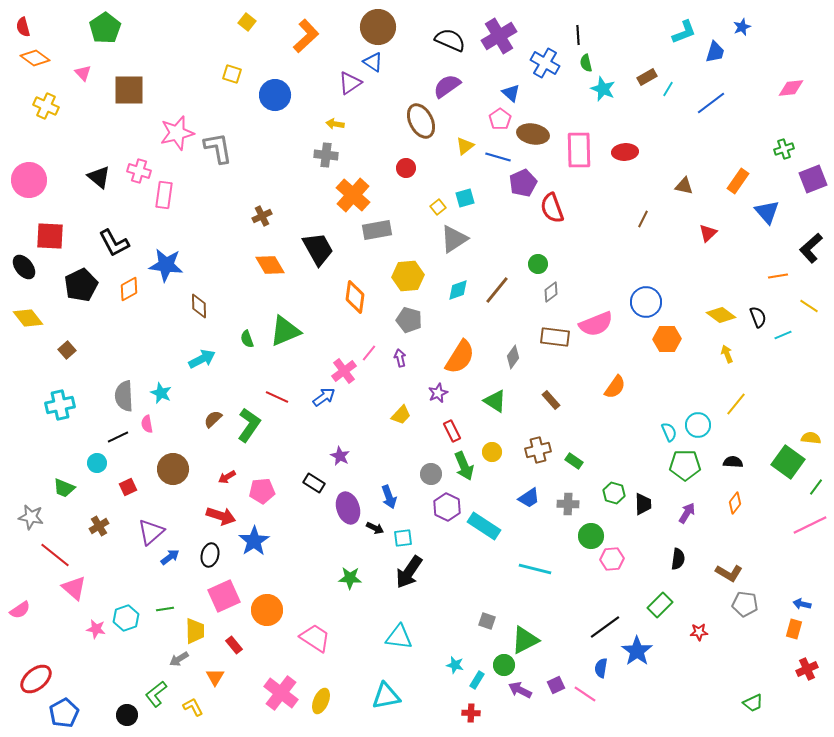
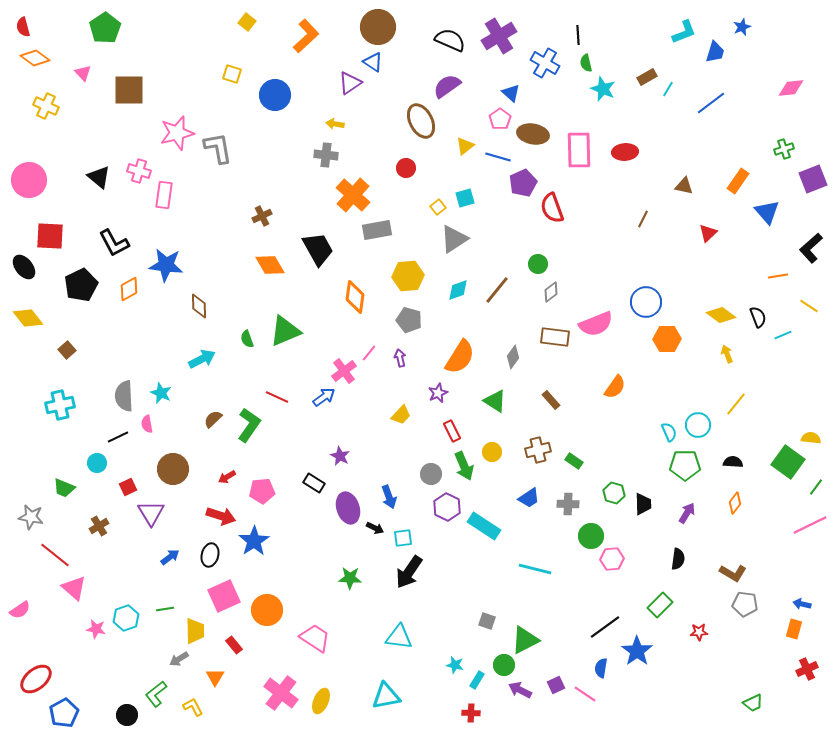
purple triangle at (151, 532): moved 19 px up; rotated 20 degrees counterclockwise
brown L-shape at (729, 573): moved 4 px right
